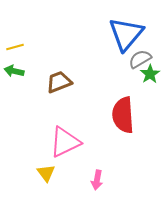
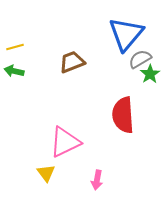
brown trapezoid: moved 13 px right, 20 px up
